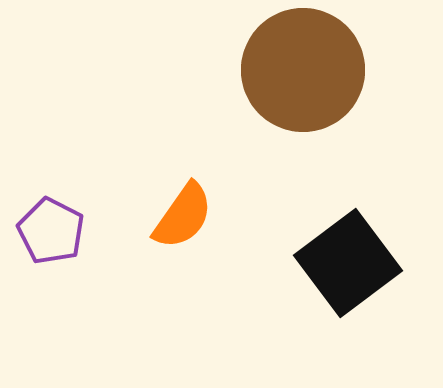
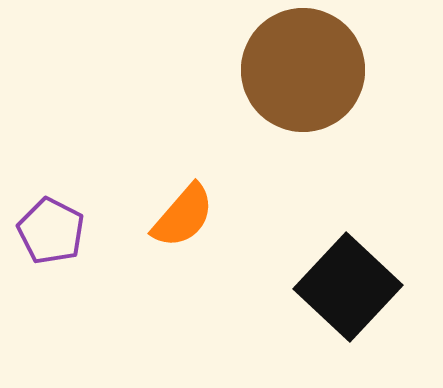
orange semicircle: rotated 6 degrees clockwise
black square: moved 24 px down; rotated 10 degrees counterclockwise
